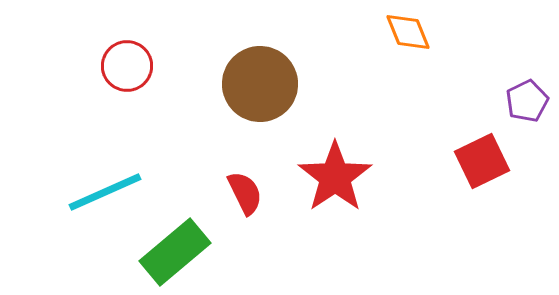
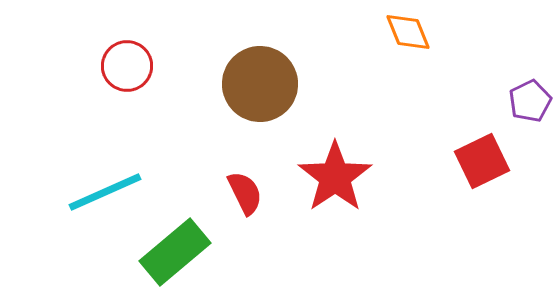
purple pentagon: moved 3 px right
